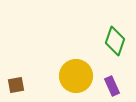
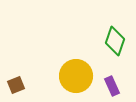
brown square: rotated 12 degrees counterclockwise
